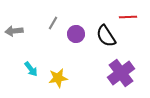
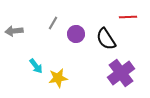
black semicircle: moved 3 px down
cyan arrow: moved 5 px right, 3 px up
